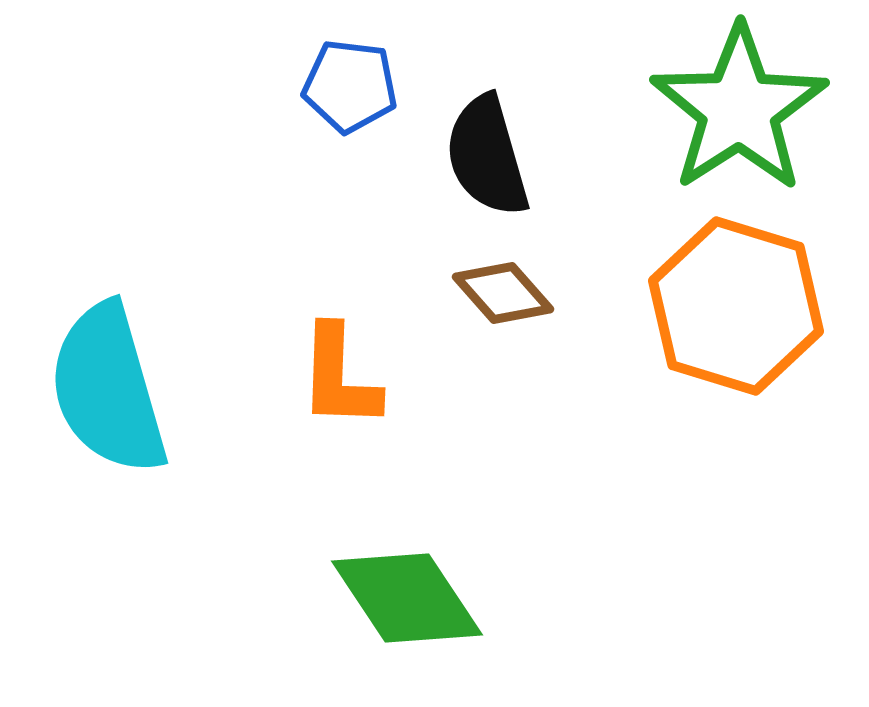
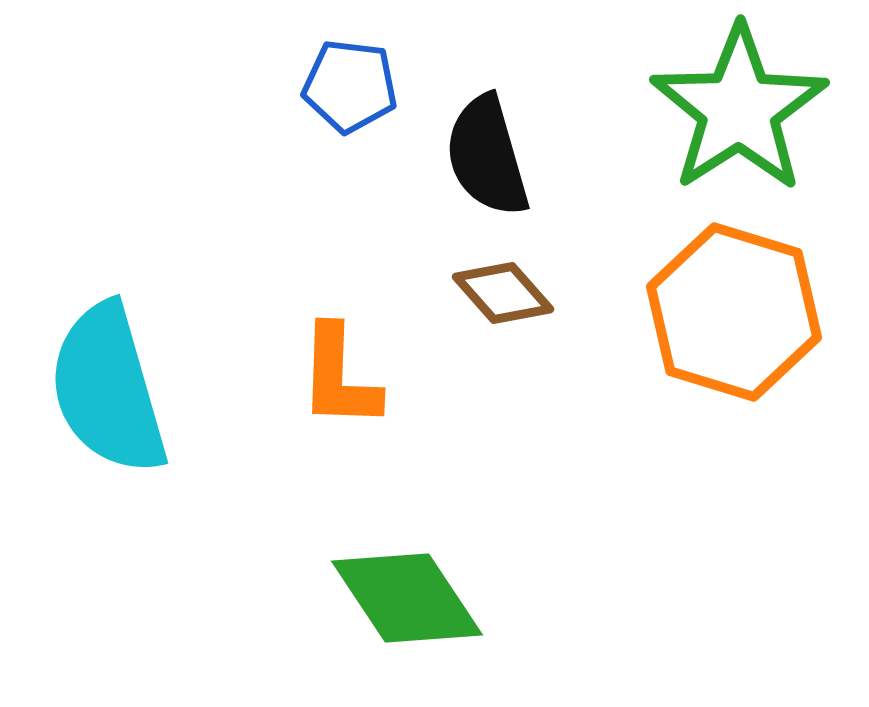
orange hexagon: moved 2 px left, 6 px down
